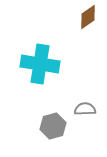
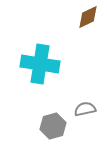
brown diamond: rotated 10 degrees clockwise
gray semicircle: rotated 10 degrees counterclockwise
